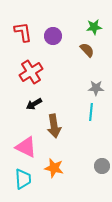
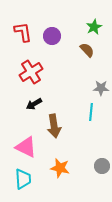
green star: rotated 21 degrees counterclockwise
purple circle: moved 1 px left
gray star: moved 5 px right
orange star: moved 6 px right
